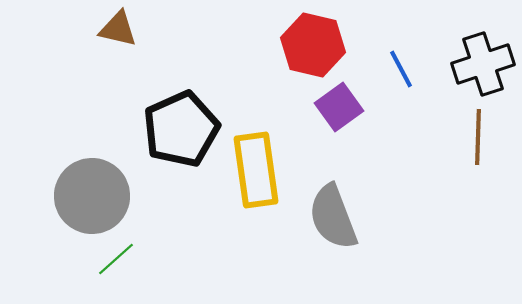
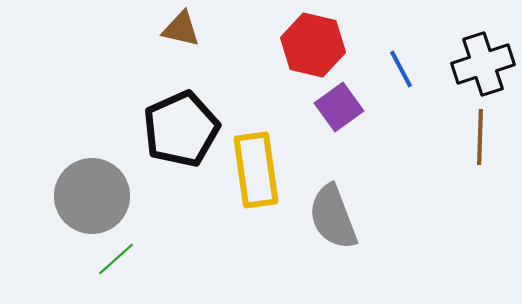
brown triangle: moved 63 px right
brown line: moved 2 px right
